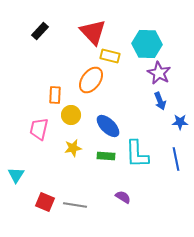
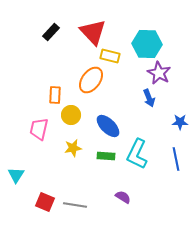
black rectangle: moved 11 px right, 1 px down
blue arrow: moved 11 px left, 3 px up
cyan L-shape: rotated 28 degrees clockwise
